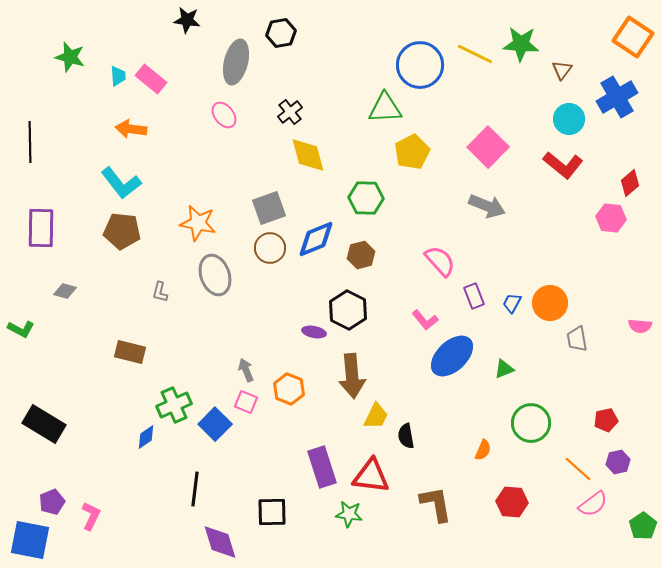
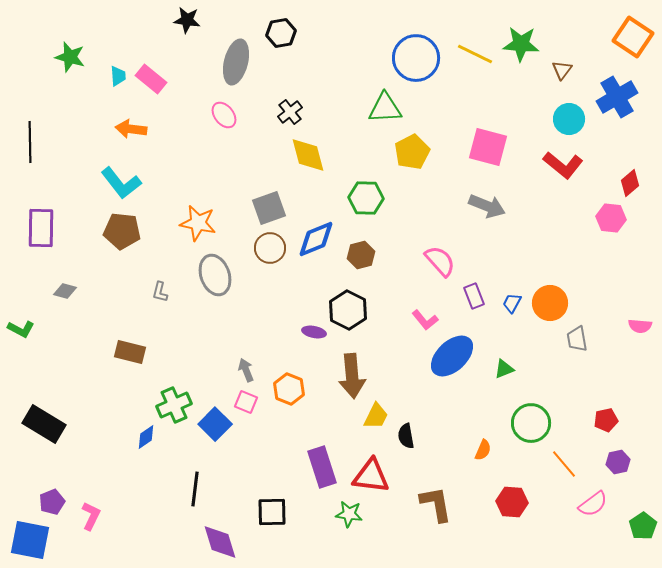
blue circle at (420, 65): moved 4 px left, 7 px up
pink square at (488, 147): rotated 30 degrees counterclockwise
orange line at (578, 469): moved 14 px left, 5 px up; rotated 8 degrees clockwise
